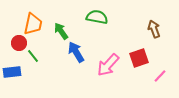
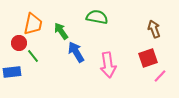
red square: moved 9 px right
pink arrow: rotated 50 degrees counterclockwise
